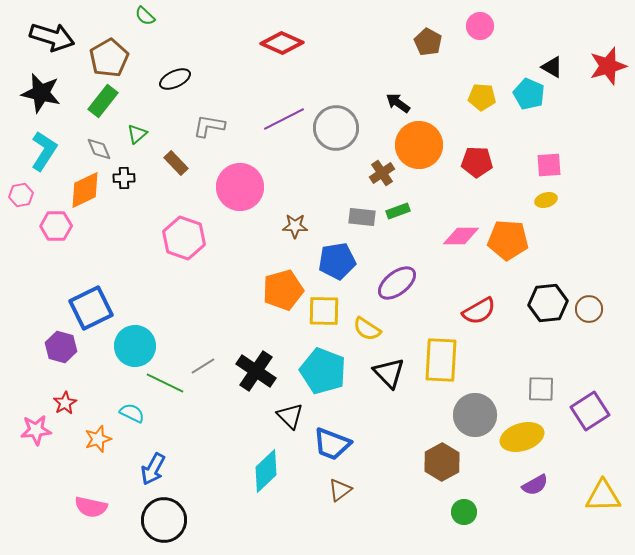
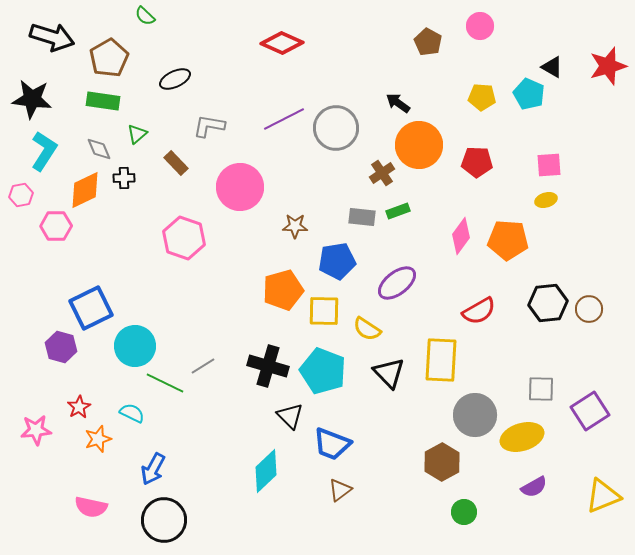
black star at (41, 93): moved 9 px left, 6 px down; rotated 6 degrees counterclockwise
green rectangle at (103, 101): rotated 60 degrees clockwise
pink diamond at (461, 236): rotated 54 degrees counterclockwise
black cross at (256, 371): moved 12 px right, 5 px up; rotated 18 degrees counterclockwise
red star at (65, 403): moved 14 px right, 4 px down
purple semicircle at (535, 485): moved 1 px left, 2 px down
yellow triangle at (603, 496): rotated 21 degrees counterclockwise
